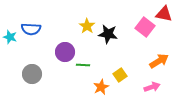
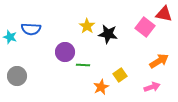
gray circle: moved 15 px left, 2 px down
